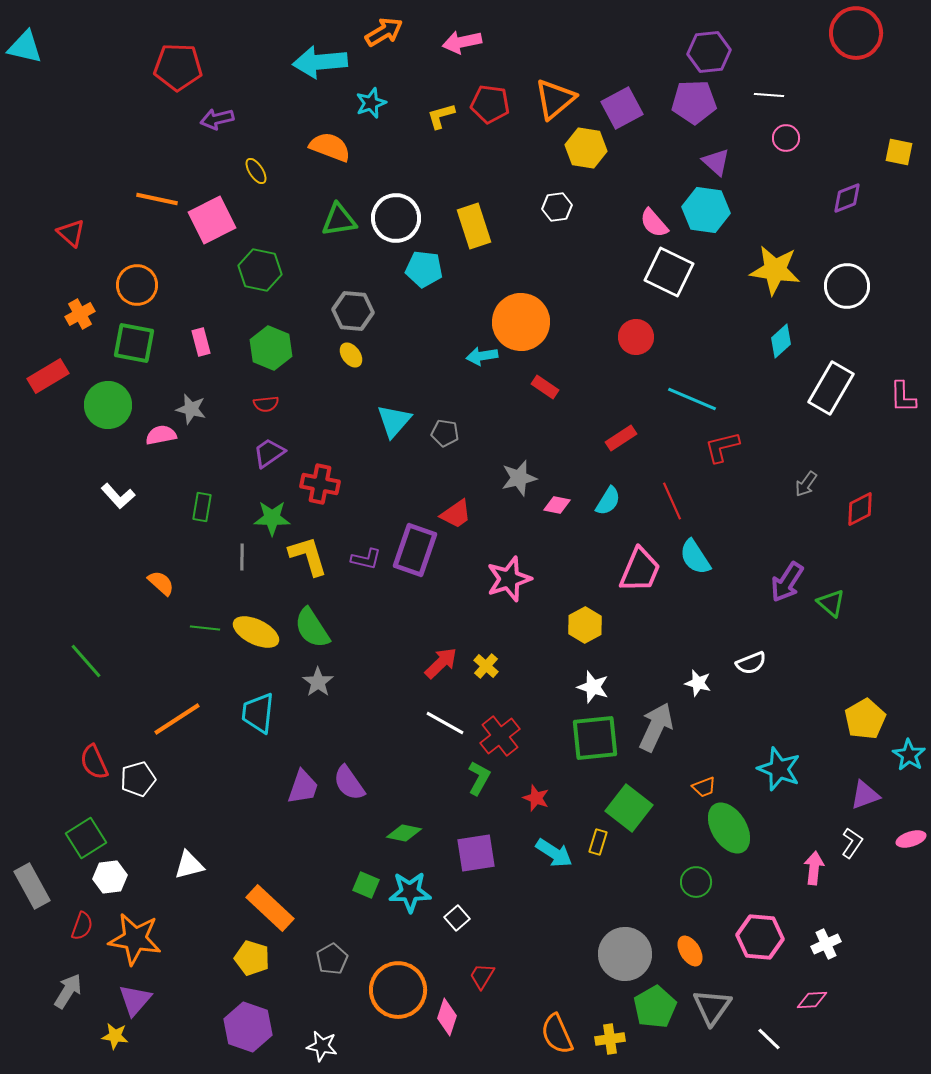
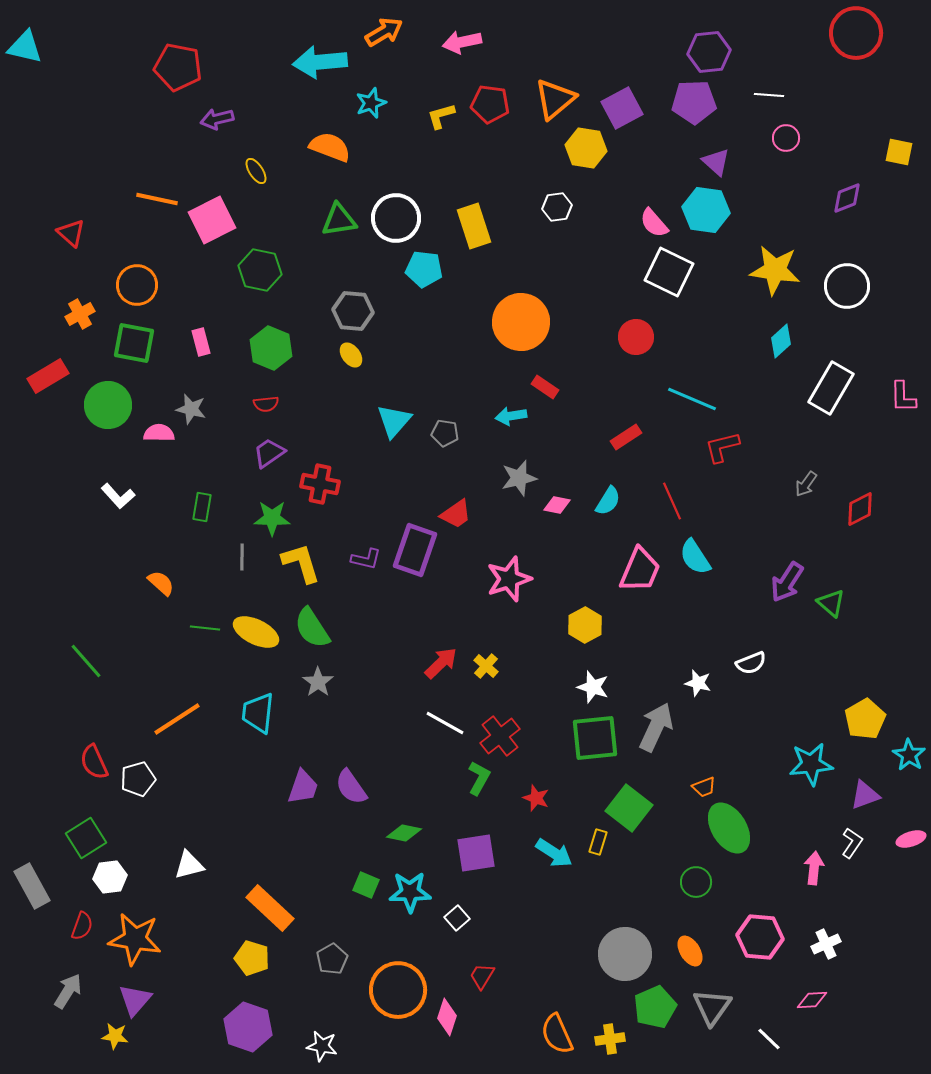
red pentagon at (178, 67): rotated 9 degrees clockwise
cyan arrow at (482, 356): moved 29 px right, 60 px down
pink semicircle at (161, 435): moved 2 px left, 2 px up; rotated 12 degrees clockwise
red rectangle at (621, 438): moved 5 px right, 1 px up
yellow L-shape at (308, 556): moved 7 px left, 7 px down
cyan star at (779, 769): moved 32 px right, 5 px up; rotated 27 degrees counterclockwise
purple semicircle at (349, 783): moved 2 px right, 4 px down
green pentagon at (655, 1007): rotated 6 degrees clockwise
